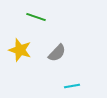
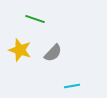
green line: moved 1 px left, 2 px down
gray semicircle: moved 4 px left
